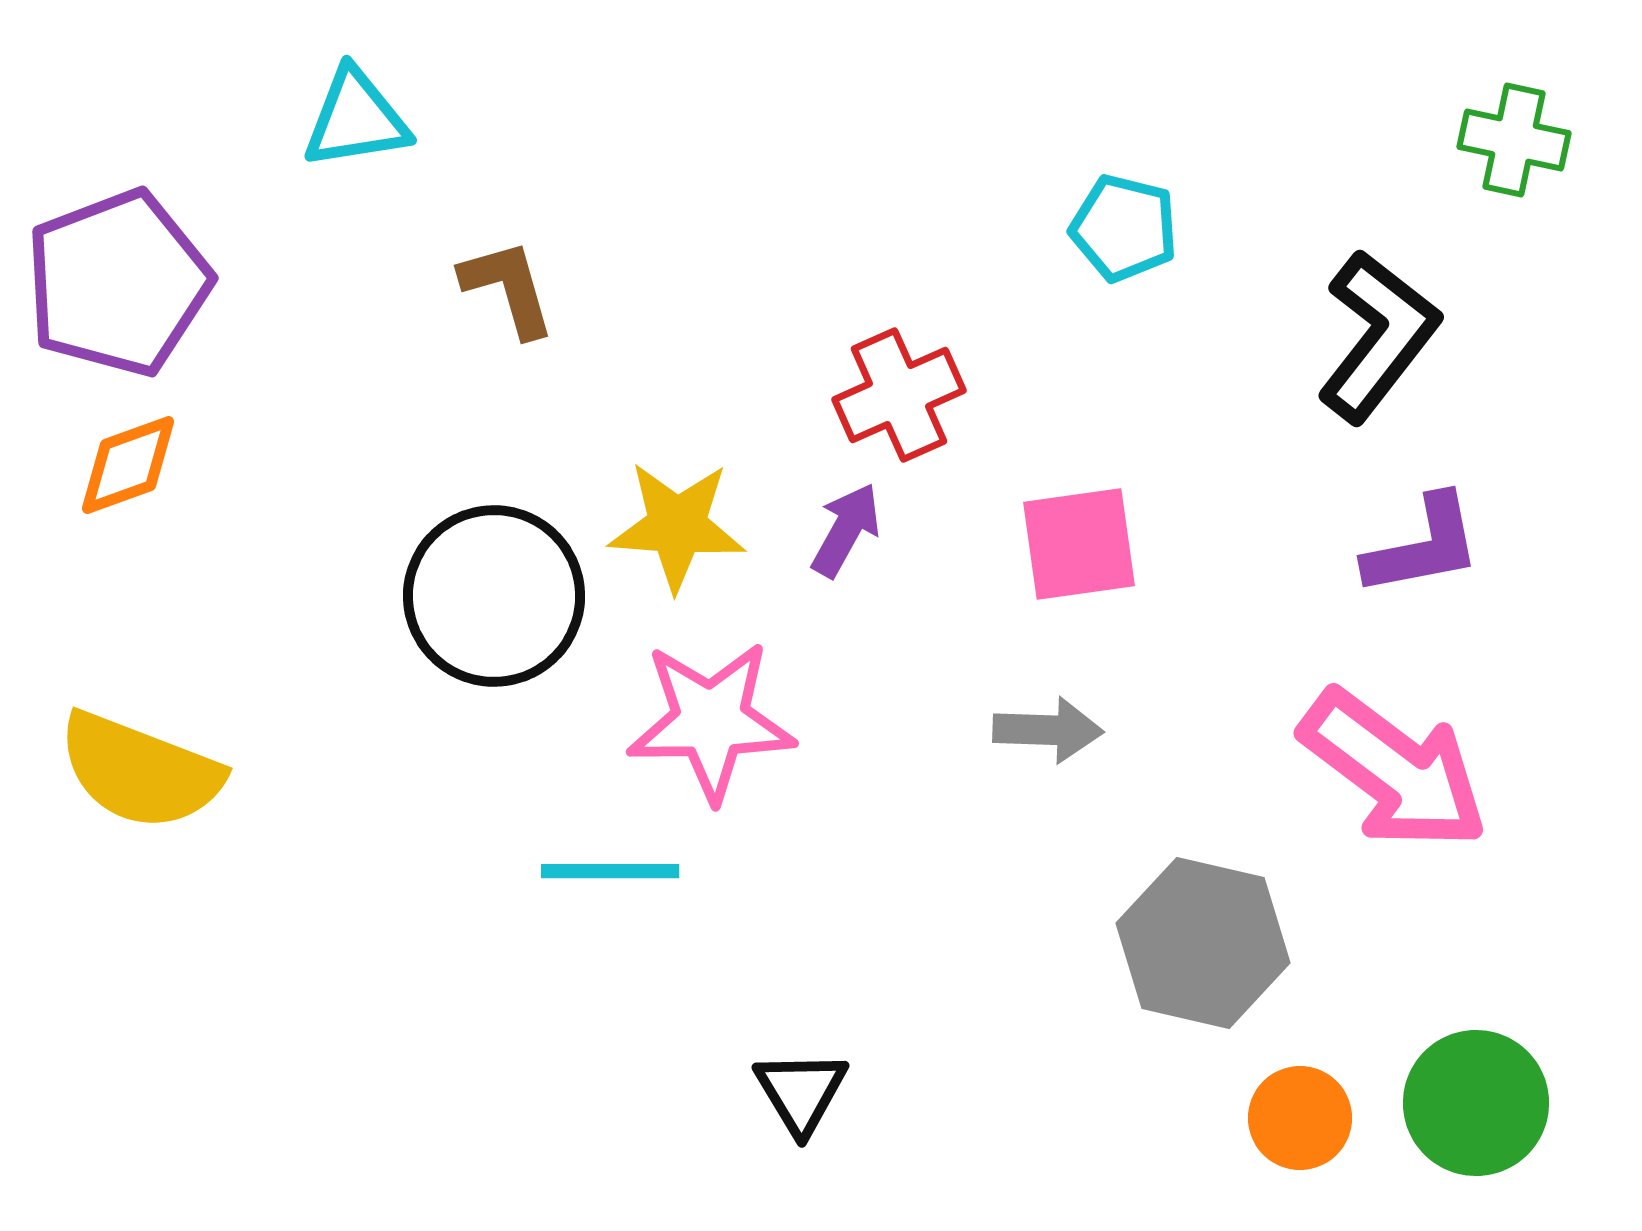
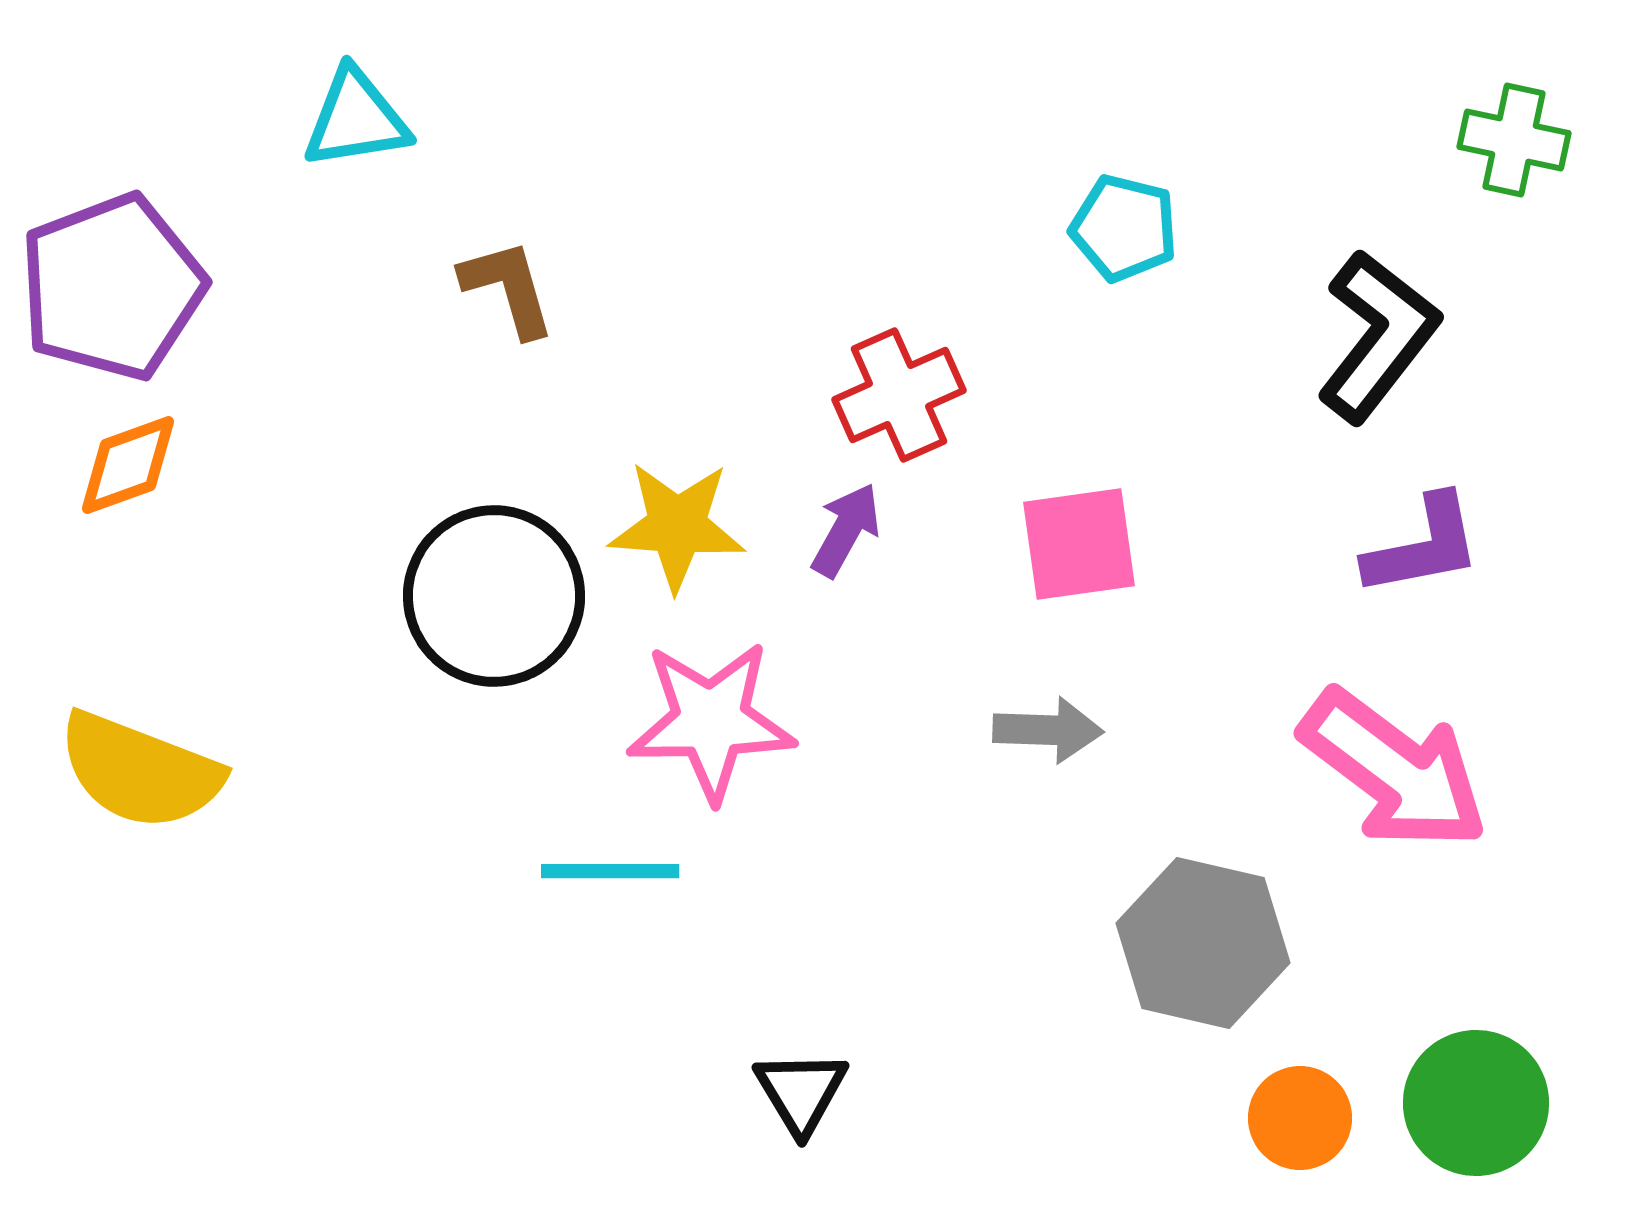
purple pentagon: moved 6 px left, 4 px down
